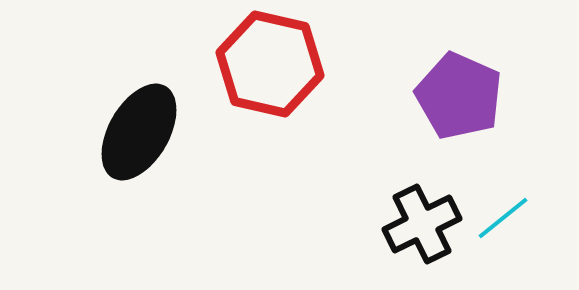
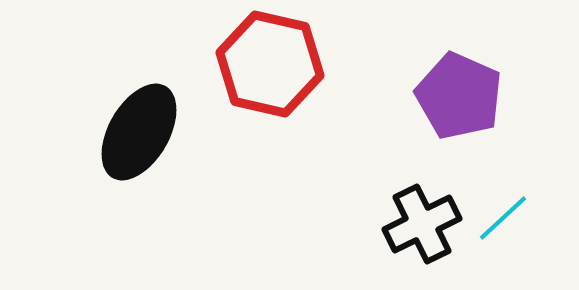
cyan line: rotated 4 degrees counterclockwise
